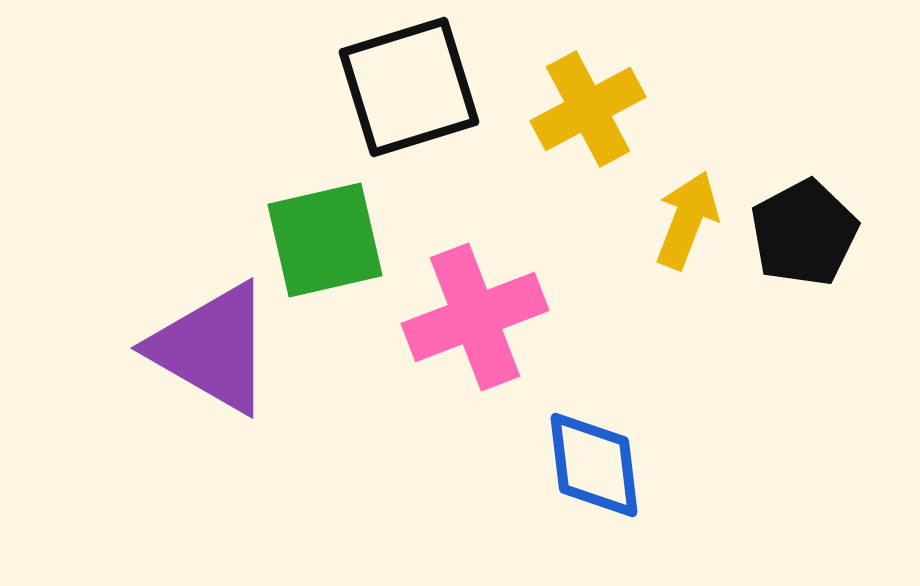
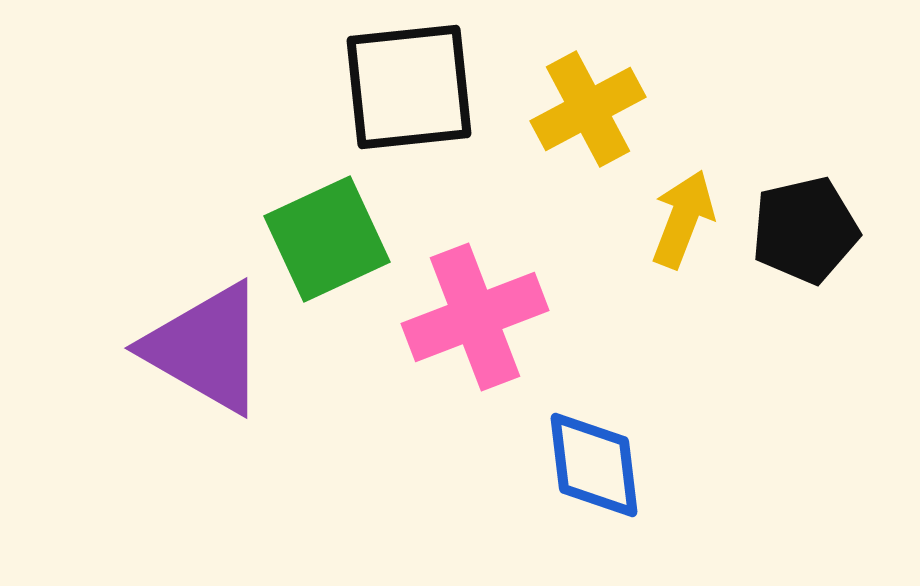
black square: rotated 11 degrees clockwise
yellow arrow: moved 4 px left, 1 px up
black pentagon: moved 1 px right, 3 px up; rotated 15 degrees clockwise
green square: moved 2 px right, 1 px up; rotated 12 degrees counterclockwise
purple triangle: moved 6 px left
